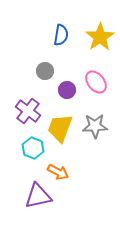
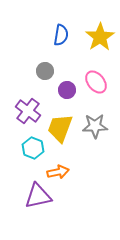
orange arrow: rotated 40 degrees counterclockwise
